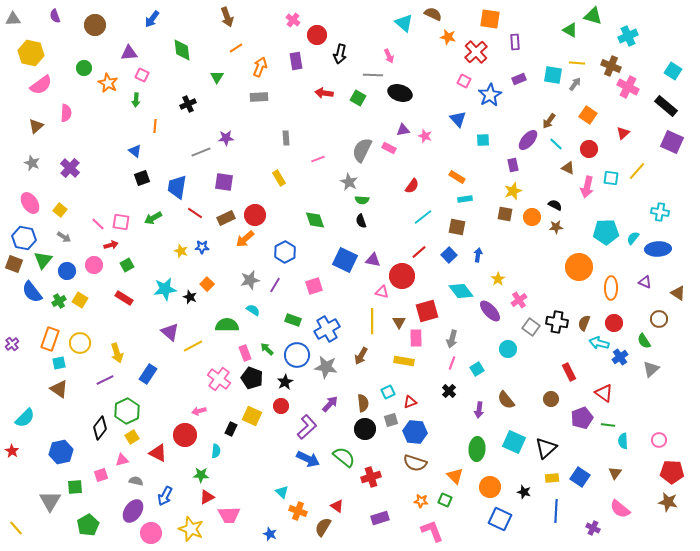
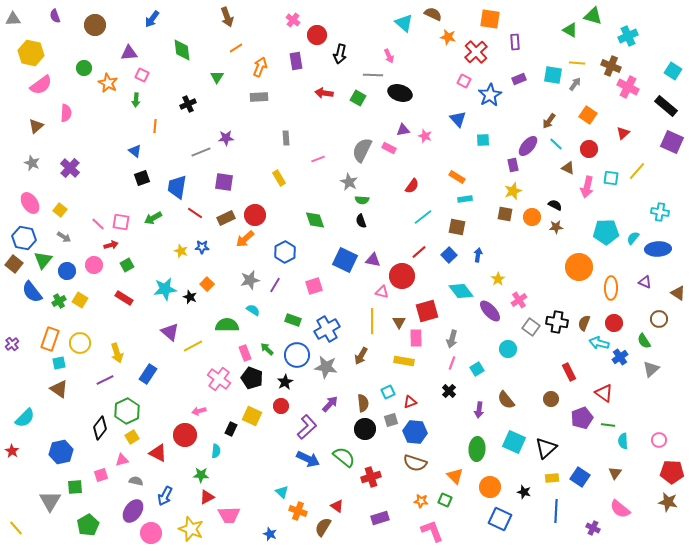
purple ellipse at (528, 140): moved 6 px down
brown square at (14, 264): rotated 18 degrees clockwise
